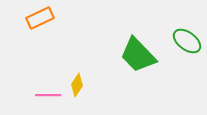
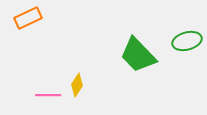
orange rectangle: moved 12 px left
green ellipse: rotated 52 degrees counterclockwise
